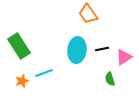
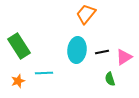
orange trapezoid: moved 2 px left; rotated 75 degrees clockwise
black line: moved 3 px down
cyan line: rotated 18 degrees clockwise
orange star: moved 4 px left
